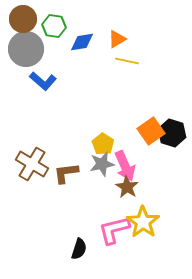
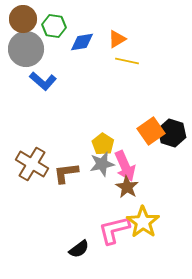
black semicircle: rotated 35 degrees clockwise
